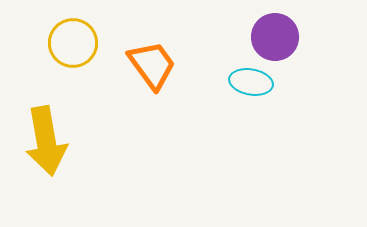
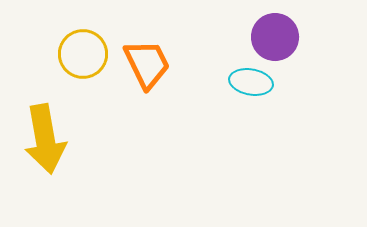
yellow circle: moved 10 px right, 11 px down
orange trapezoid: moved 5 px left, 1 px up; rotated 10 degrees clockwise
yellow arrow: moved 1 px left, 2 px up
